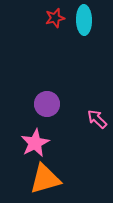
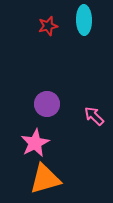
red star: moved 7 px left, 8 px down
pink arrow: moved 3 px left, 3 px up
